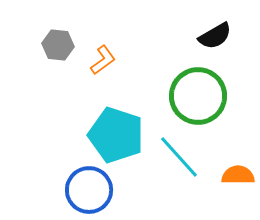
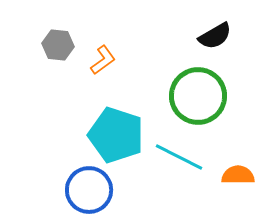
cyan line: rotated 21 degrees counterclockwise
